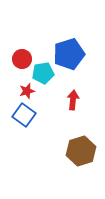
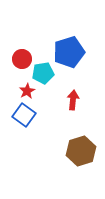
blue pentagon: moved 2 px up
red star: rotated 14 degrees counterclockwise
